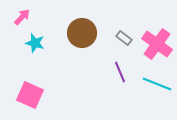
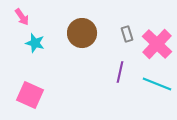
pink arrow: rotated 102 degrees clockwise
gray rectangle: moved 3 px right, 4 px up; rotated 35 degrees clockwise
pink cross: rotated 8 degrees clockwise
purple line: rotated 35 degrees clockwise
